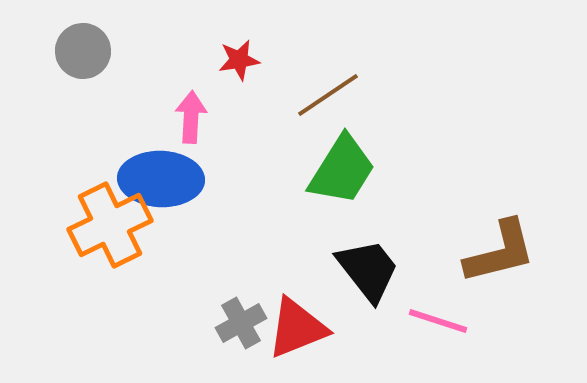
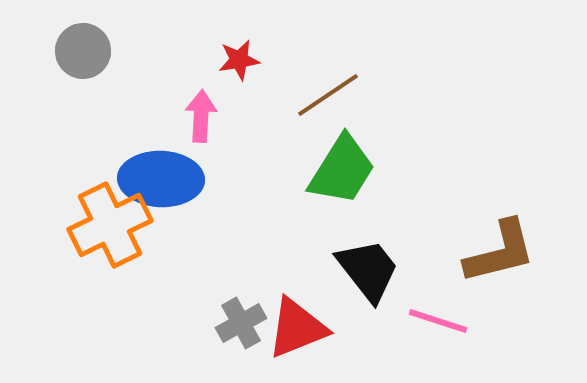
pink arrow: moved 10 px right, 1 px up
